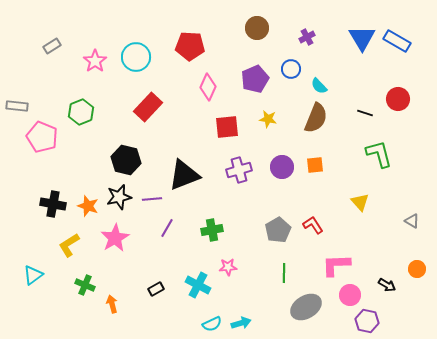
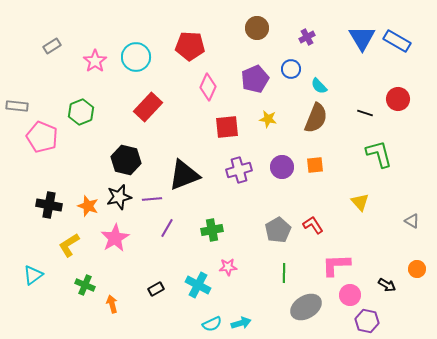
black cross at (53, 204): moved 4 px left, 1 px down
